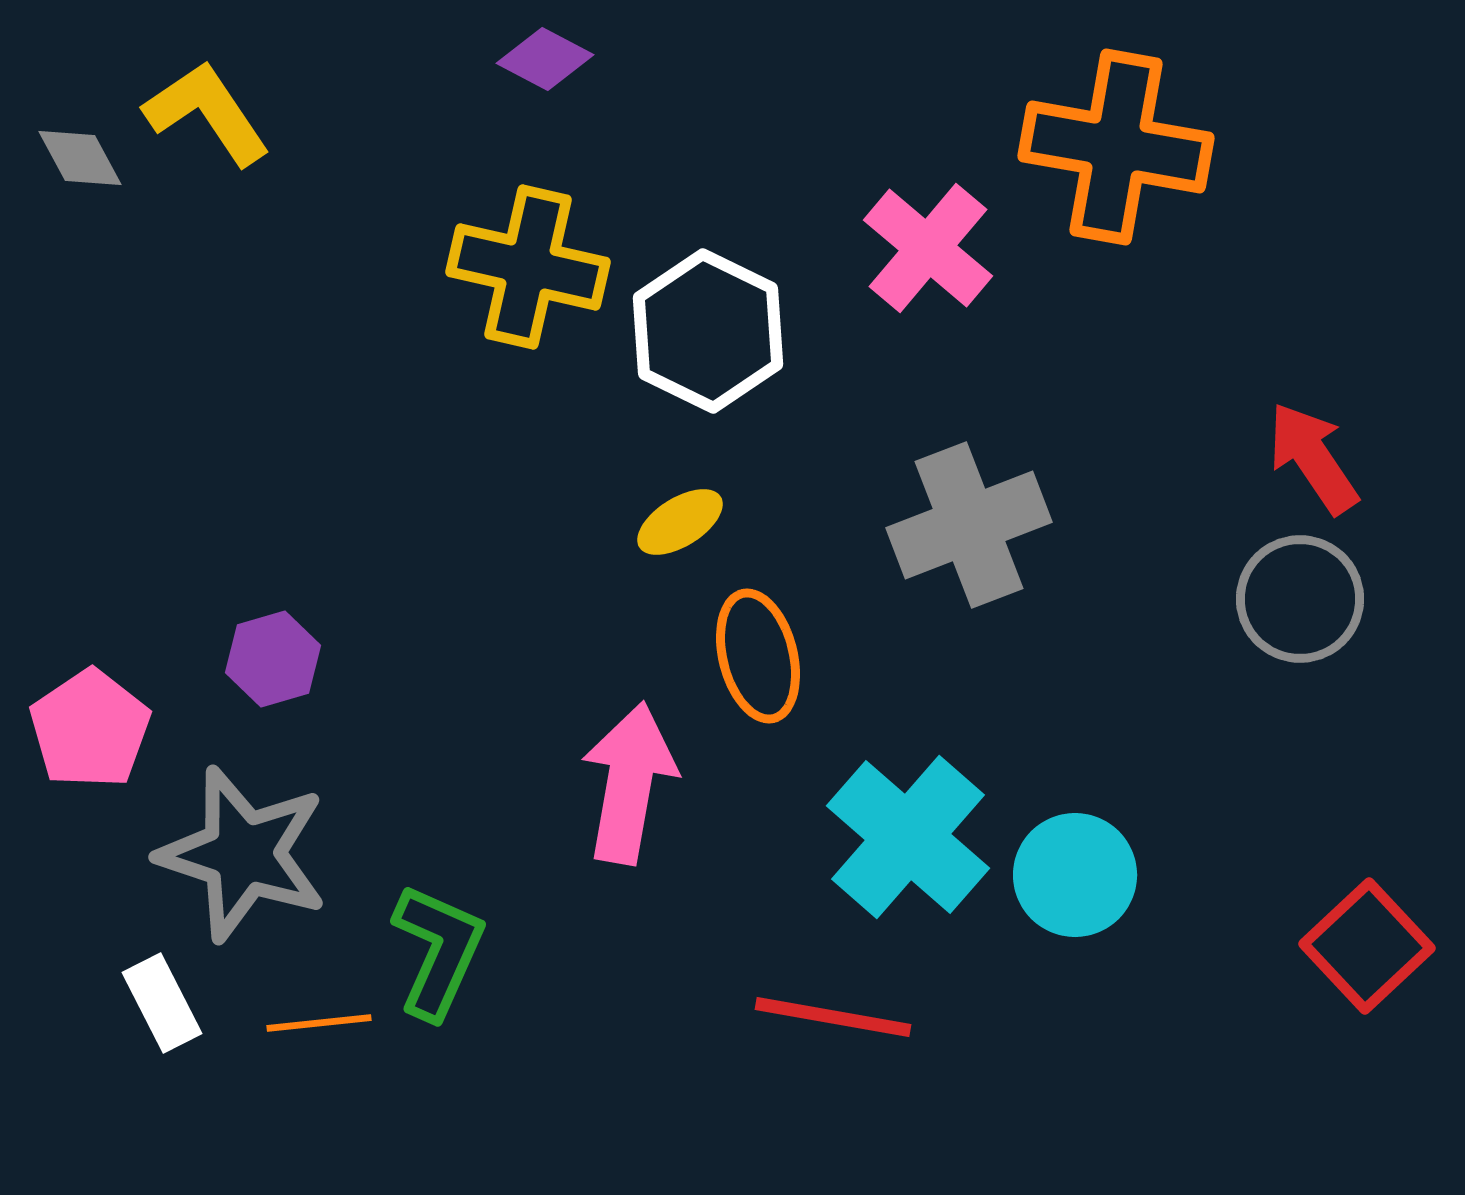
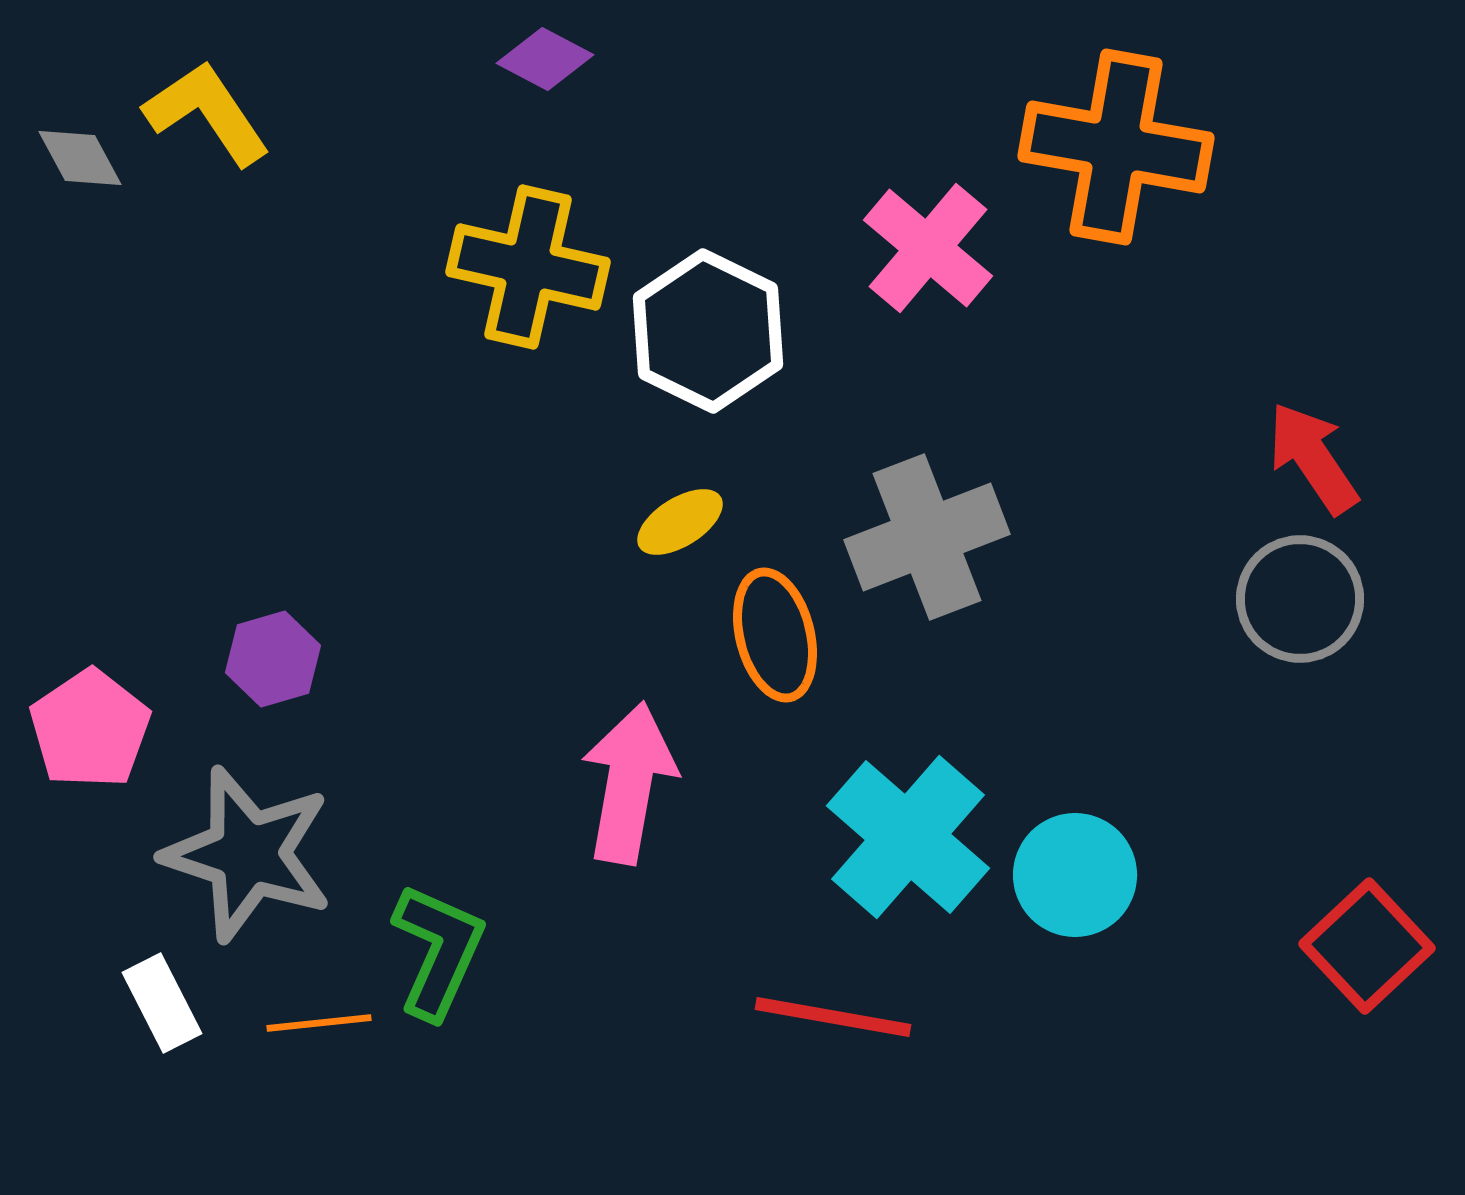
gray cross: moved 42 px left, 12 px down
orange ellipse: moved 17 px right, 21 px up
gray star: moved 5 px right
